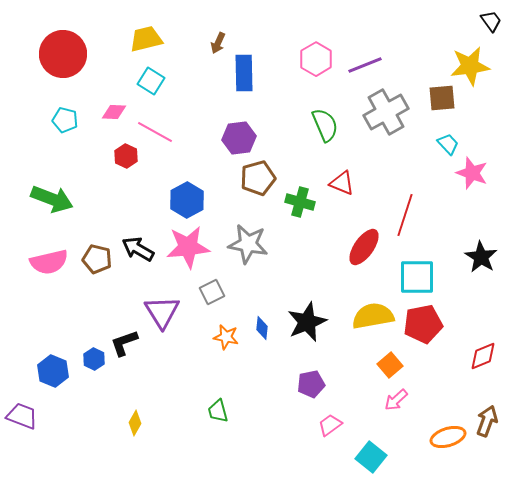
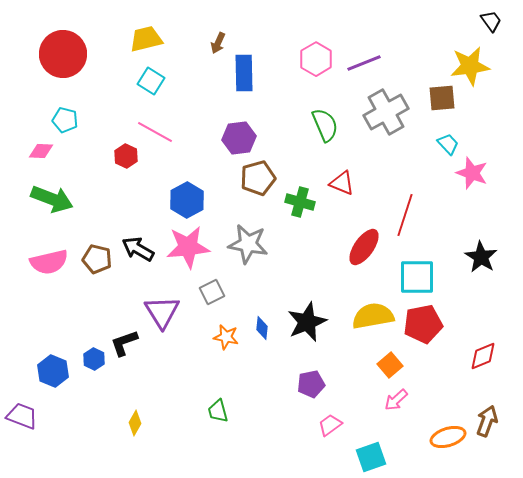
purple line at (365, 65): moved 1 px left, 2 px up
pink diamond at (114, 112): moved 73 px left, 39 px down
cyan square at (371, 457): rotated 32 degrees clockwise
